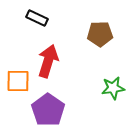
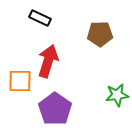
black rectangle: moved 3 px right
orange square: moved 2 px right
green star: moved 4 px right, 7 px down
purple pentagon: moved 7 px right, 1 px up
